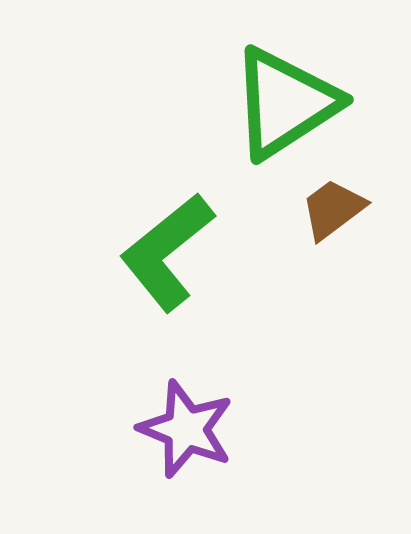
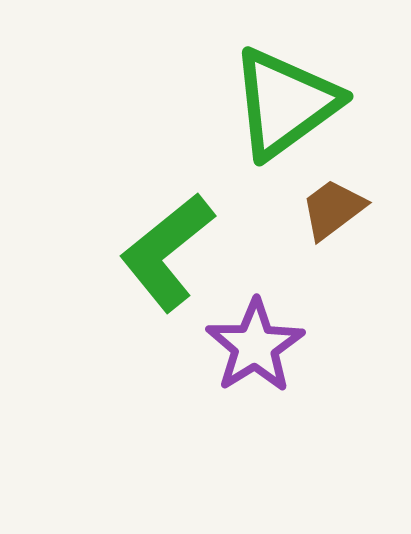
green triangle: rotated 3 degrees counterclockwise
purple star: moved 69 px right, 83 px up; rotated 18 degrees clockwise
